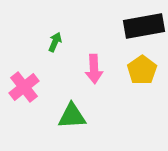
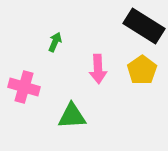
black rectangle: rotated 42 degrees clockwise
pink arrow: moved 4 px right
pink cross: rotated 36 degrees counterclockwise
